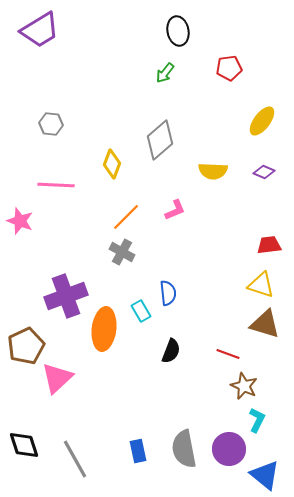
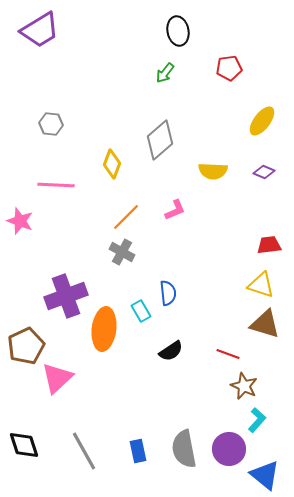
black semicircle: rotated 35 degrees clockwise
cyan L-shape: rotated 15 degrees clockwise
gray line: moved 9 px right, 8 px up
